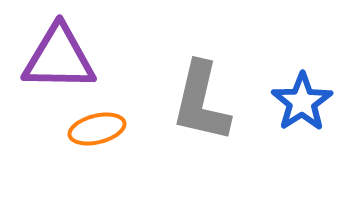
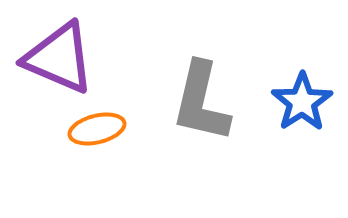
purple triangle: rotated 22 degrees clockwise
